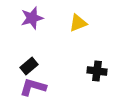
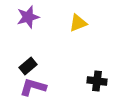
purple star: moved 4 px left, 1 px up
black rectangle: moved 1 px left
black cross: moved 10 px down
